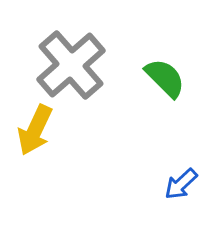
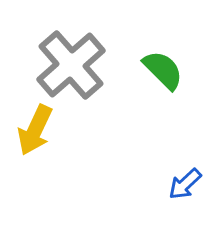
green semicircle: moved 2 px left, 8 px up
blue arrow: moved 4 px right
